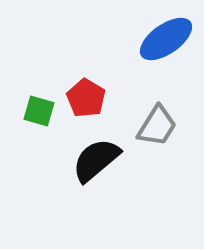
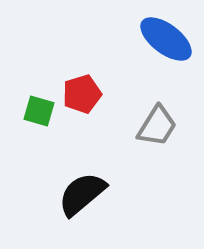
blue ellipse: rotated 72 degrees clockwise
red pentagon: moved 4 px left, 4 px up; rotated 24 degrees clockwise
black semicircle: moved 14 px left, 34 px down
